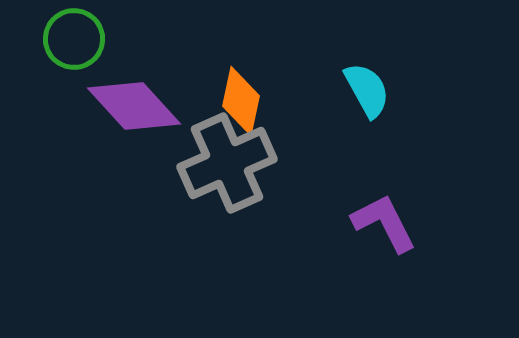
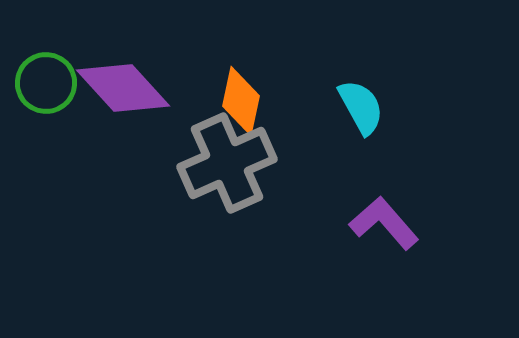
green circle: moved 28 px left, 44 px down
cyan semicircle: moved 6 px left, 17 px down
purple diamond: moved 11 px left, 18 px up
purple L-shape: rotated 14 degrees counterclockwise
